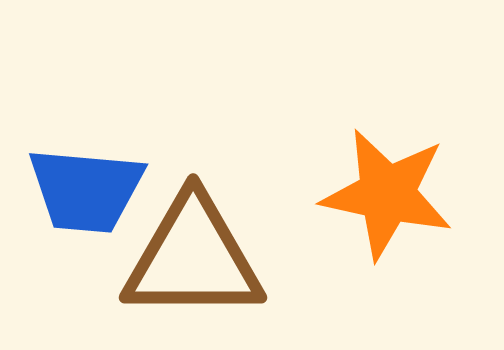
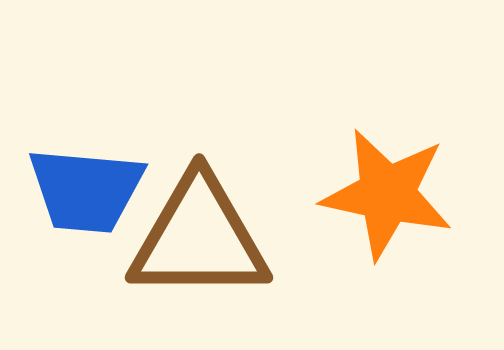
brown triangle: moved 6 px right, 20 px up
